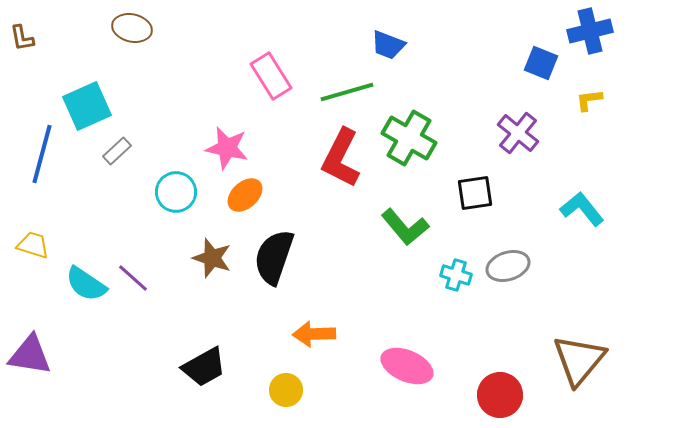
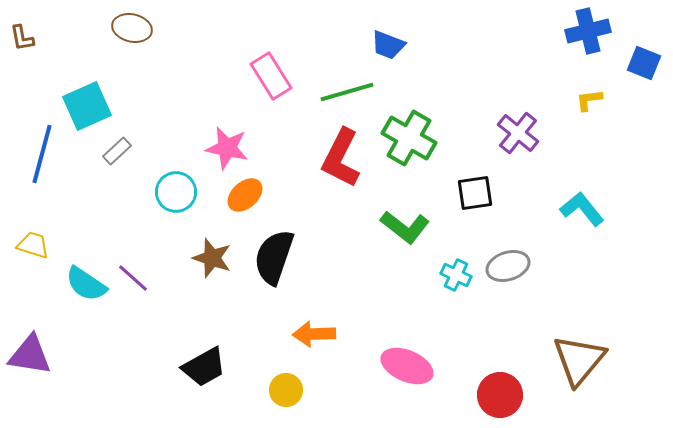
blue cross: moved 2 px left
blue square: moved 103 px right
green L-shape: rotated 12 degrees counterclockwise
cyan cross: rotated 8 degrees clockwise
